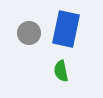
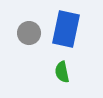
green semicircle: moved 1 px right, 1 px down
